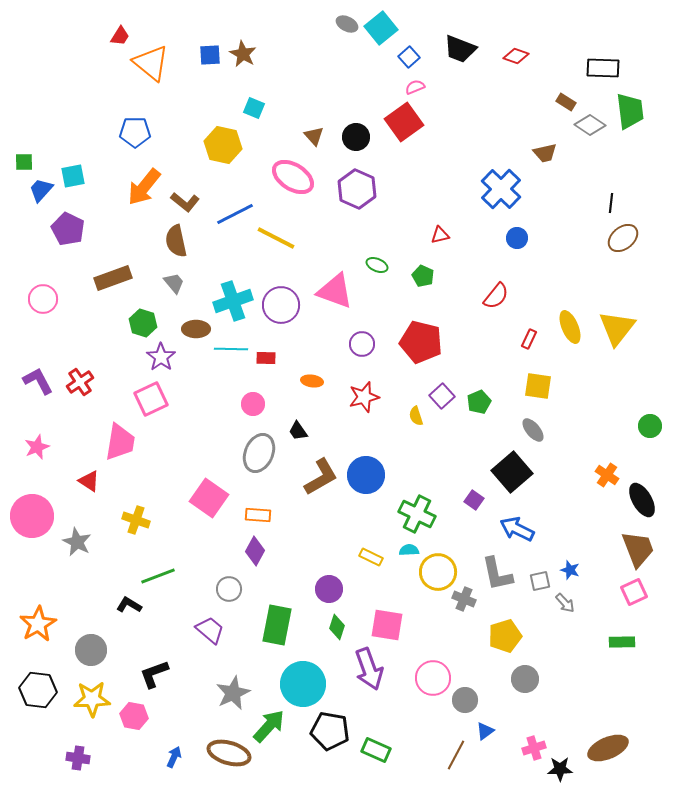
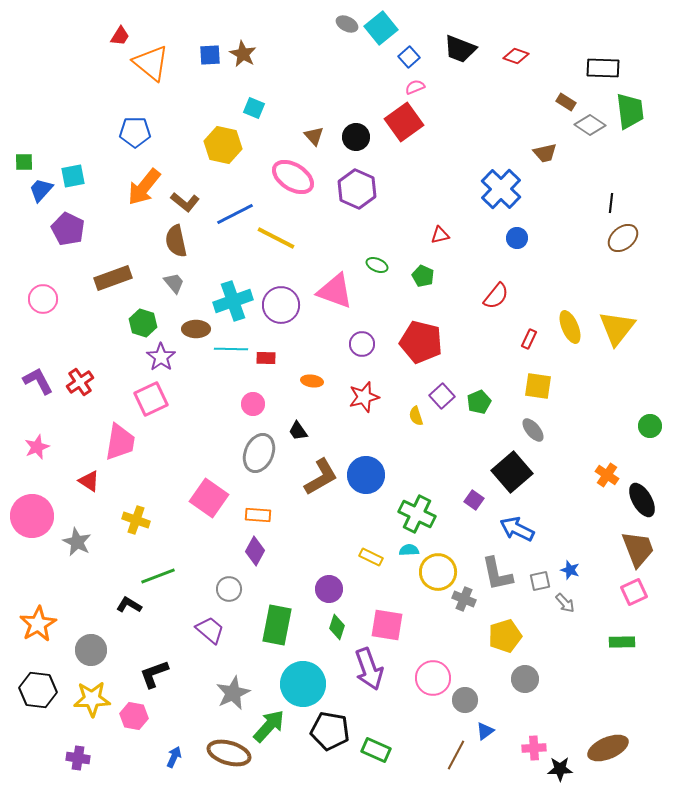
pink cross at (534, 748): rotated 15 degrees clockwise
